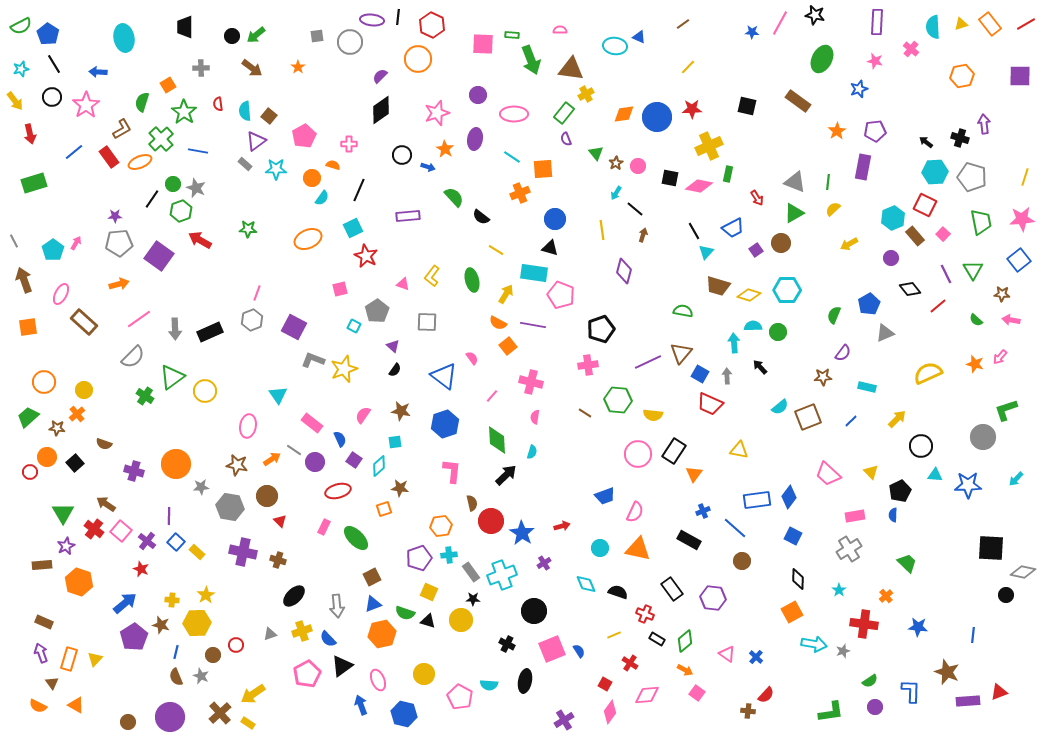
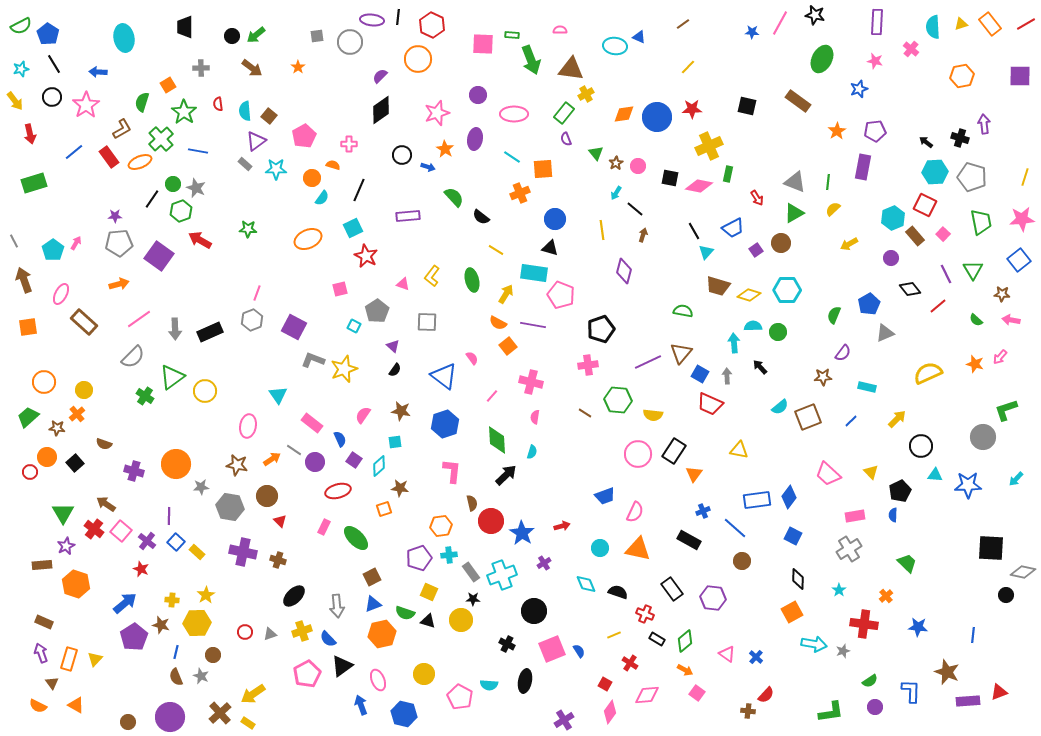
orange hexagon at (79, 582): moved 3 px left, 2 px down
red circle at (236, 645): moved 9 px right, 13 px up
